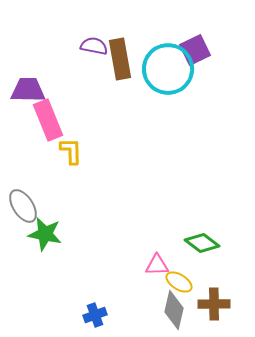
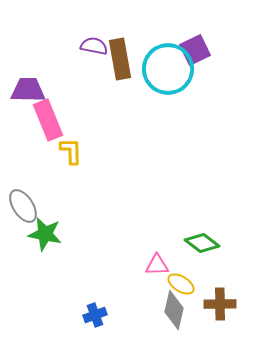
yellow ellipse: moved 2 px right, 2 px down
brown cross: moved 6 px right
